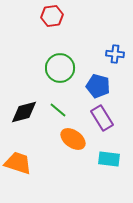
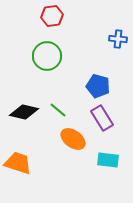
blue cross: moved 3 px right, 15 px up
green circle: moved 13 px left, 12 px up
black diamond: rotated 28 degrees clockwise
cyan rectangle: moved 1 px left, 1 px down
